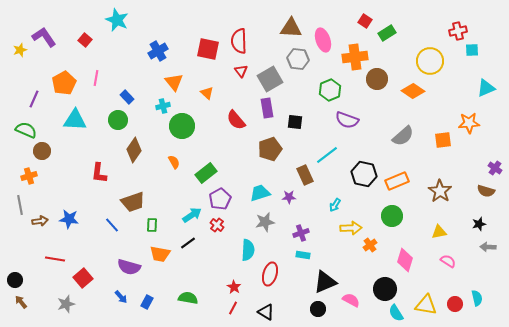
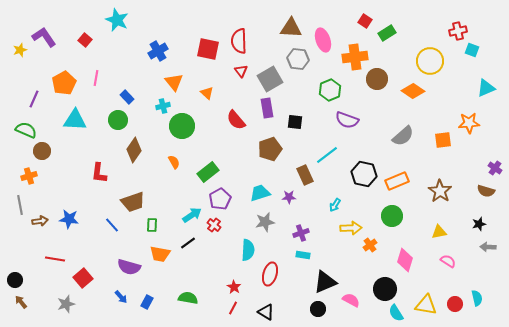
cyan square at (472, 50): rotated 24 degrees clockwise
green rectangle at (206, 173): moved 2 px right, 1 px up
red cross at (217, 225): moved 3 px left
